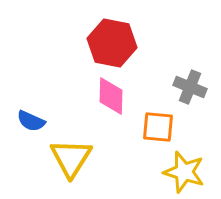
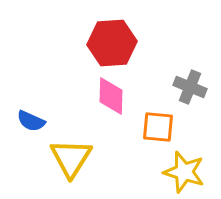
red hexagon: rotated 15 degrees counterclockwise
